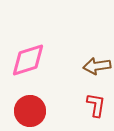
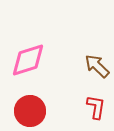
brown arrow: rotated 52 degrees clockwise
red L-shape: moved 2 px down
